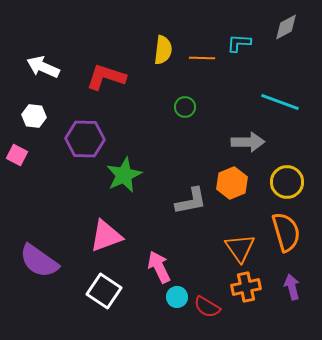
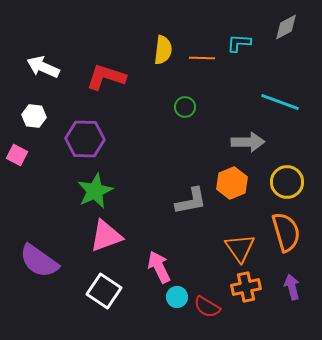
green star: moved 29 px left, 16 px down
